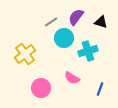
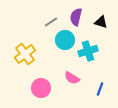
purple semicircle: rotated 24 degrees counterclockwise
cyan circle: moved 1 px right, 2 px down
